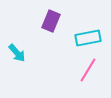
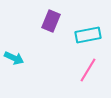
cyan rectangle: moved 3 px up
cyan arrow: moved 3 px left, 5 px down; rotated 24 degrees counterclockwise
